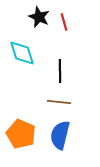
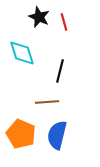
black line: rotated 15 degrees clockwise
brown line: moved 12 px left; rotated 10 degrees counterclockwise
blue semicircle: moved 3 px left
